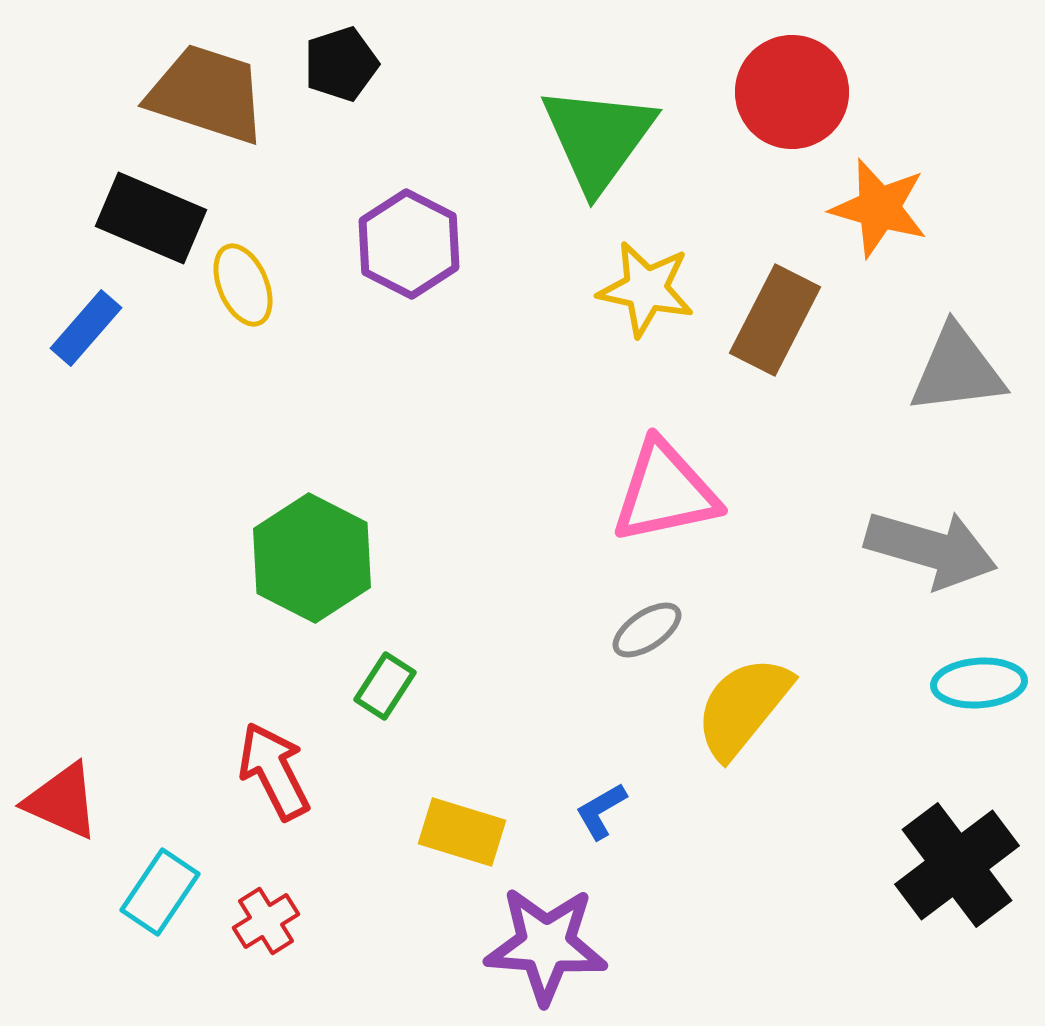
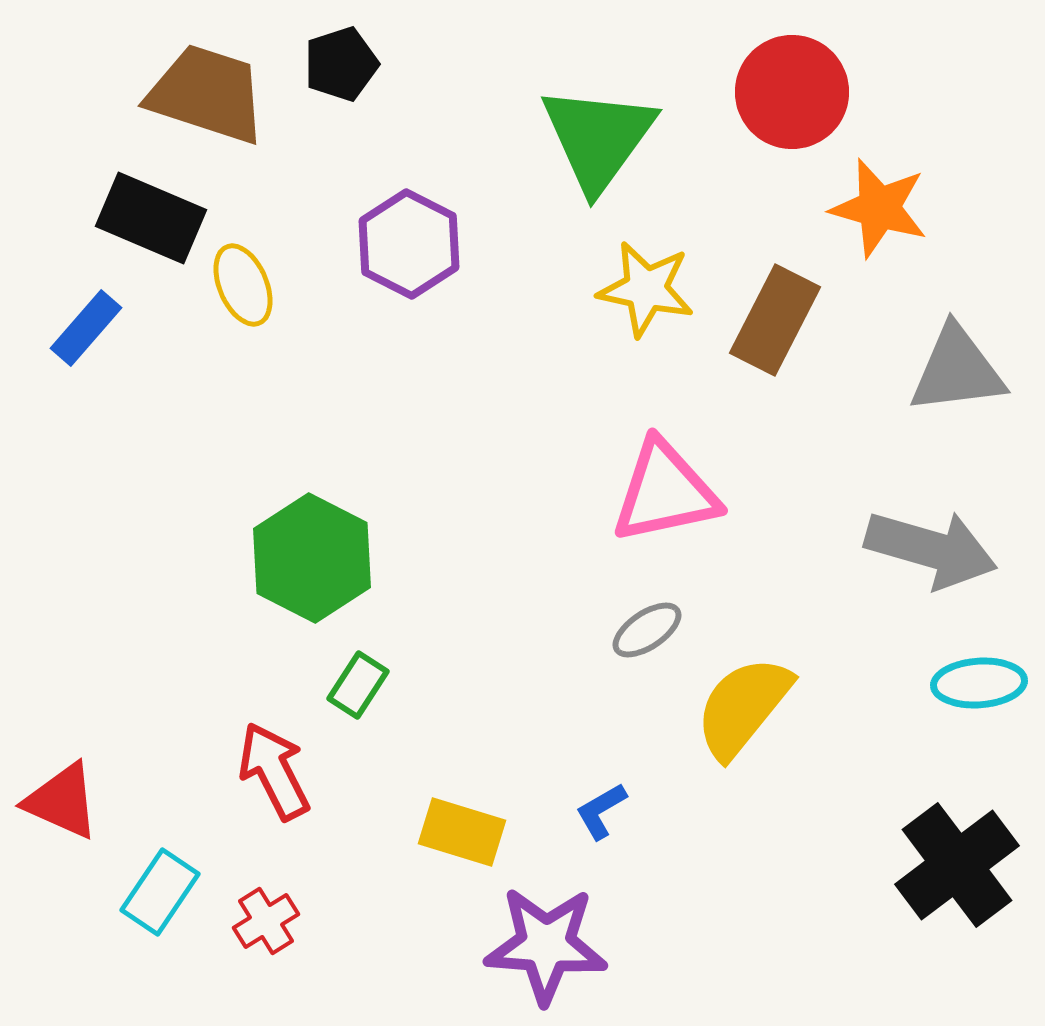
green rectangle: moved 27 px left, 1 px up
